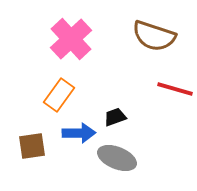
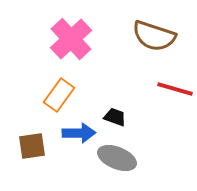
black trapezoid: rotated 40 degrees clockwise
